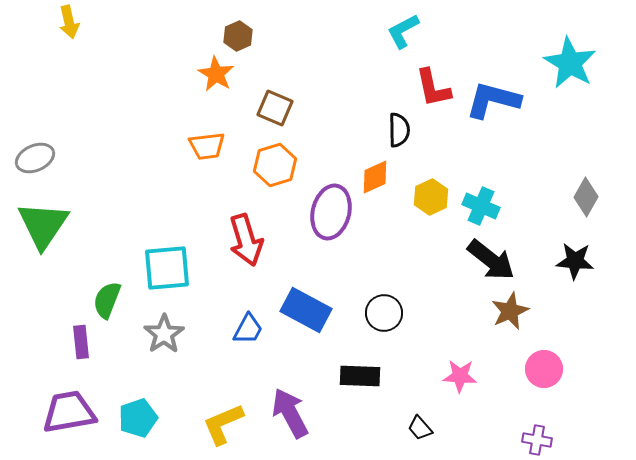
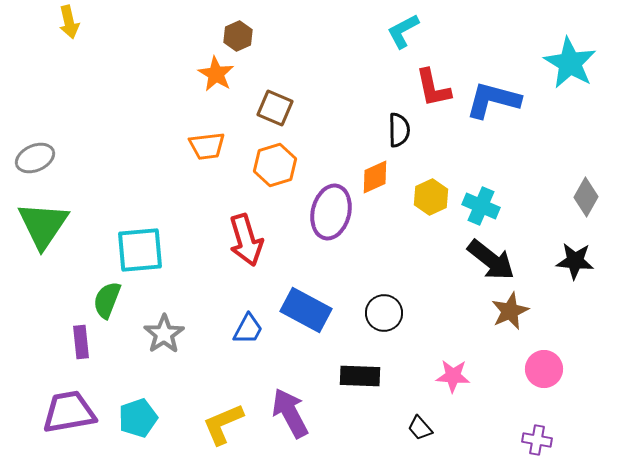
cyan square: moved 27 px left, 18 px up
pink star: moved 7 px left
